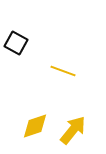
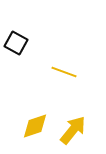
yellow line: moved 1 px right, 1 px down
